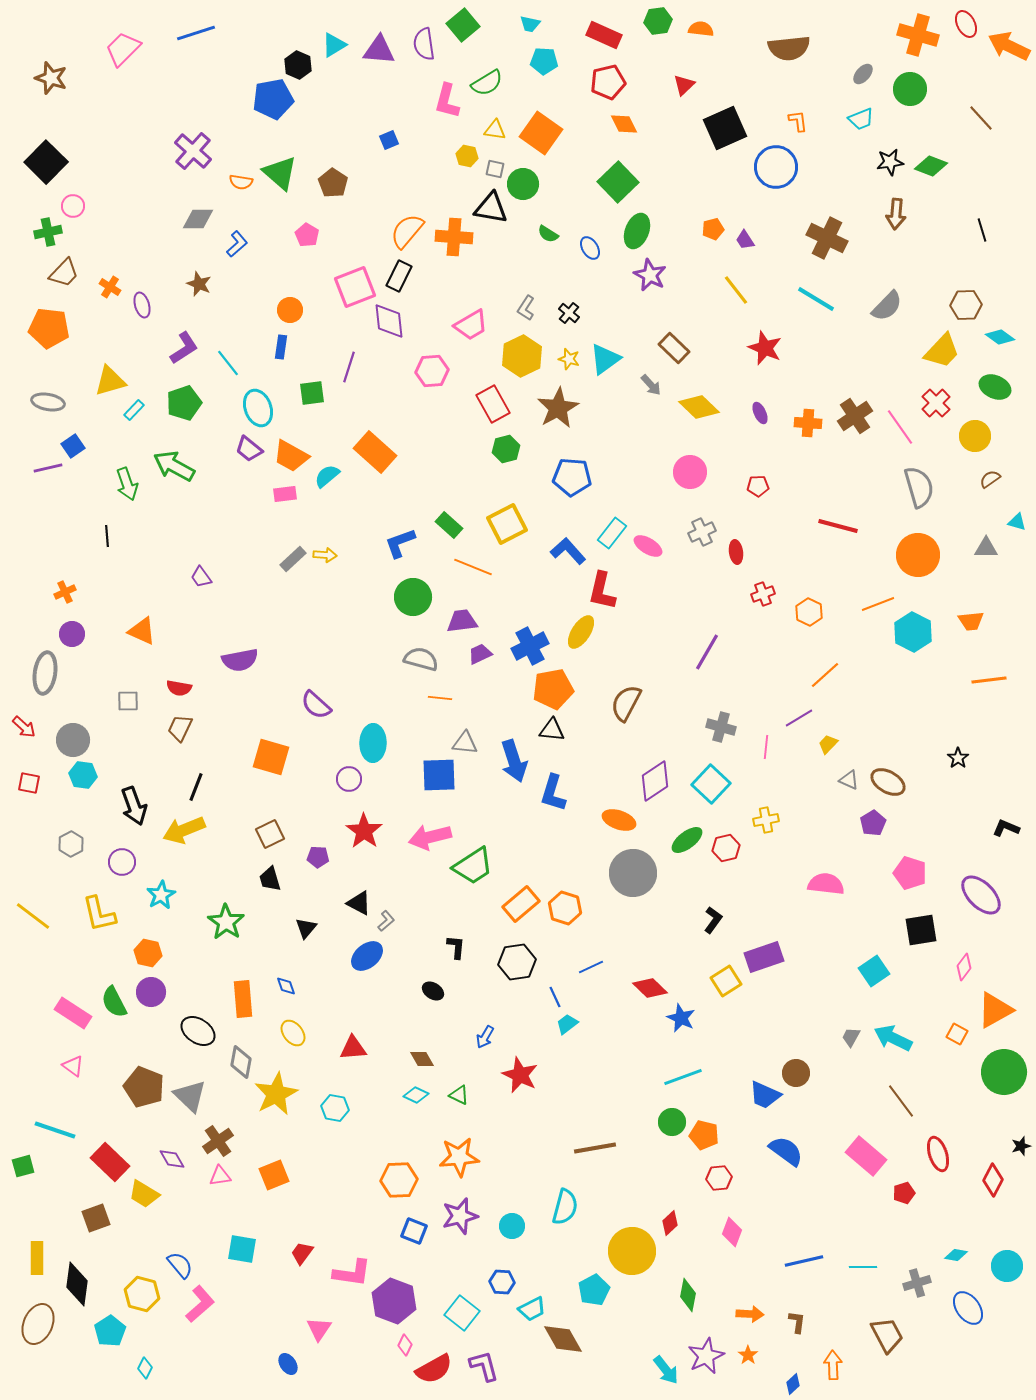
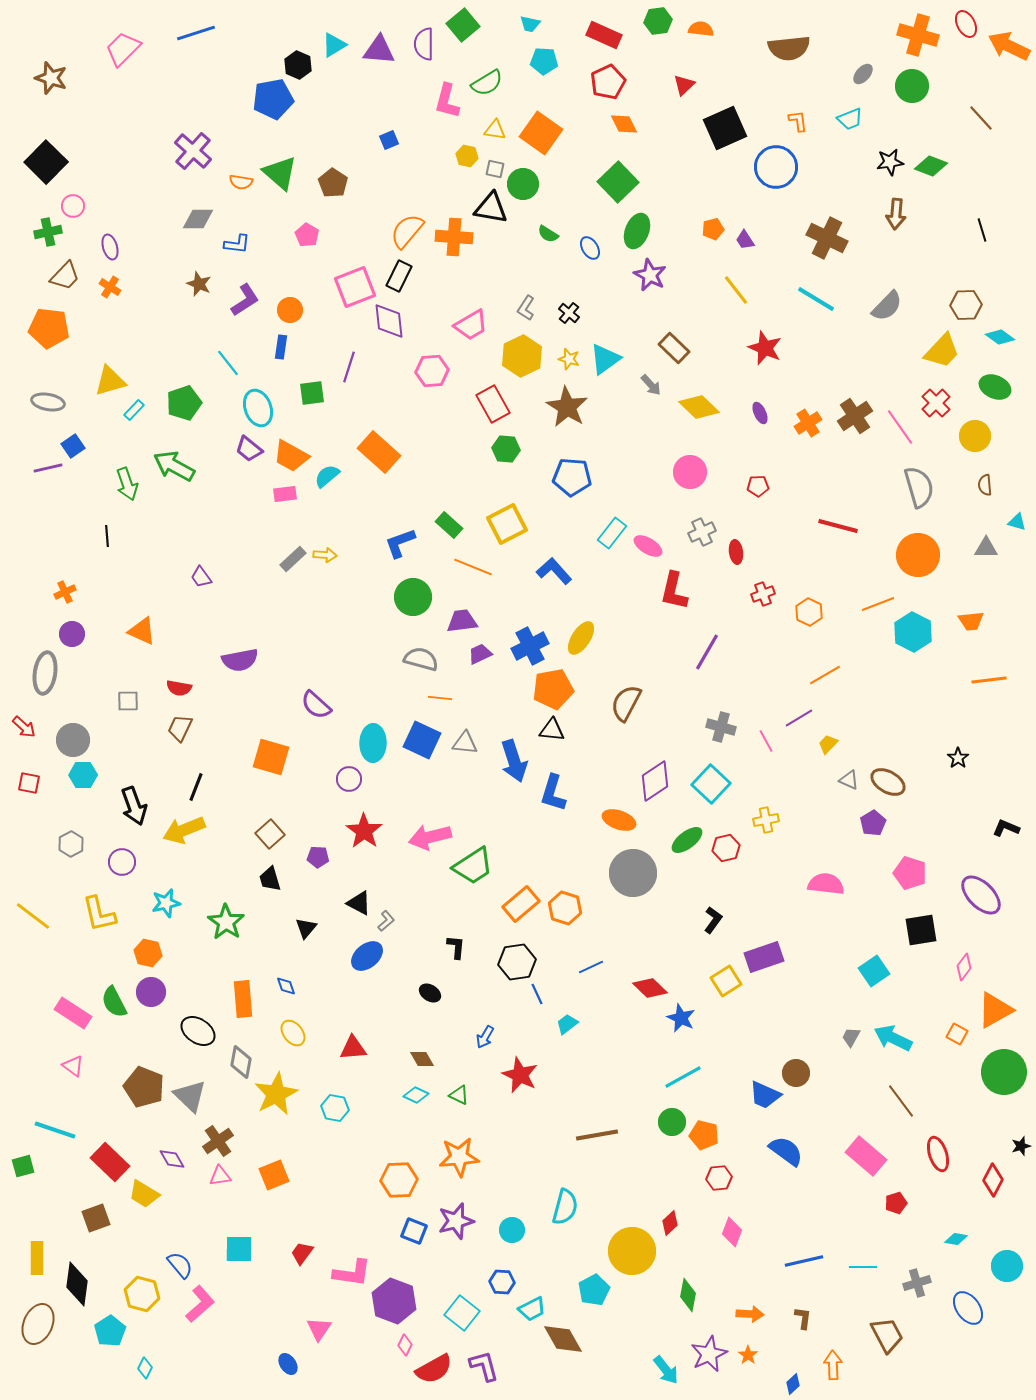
purple semicircle at (424, 44): rotated 8 degrees clockwise
red pentagon at (608, 82): rotated 12 degrees counterclockwise
green circle at (910, 89): moved 2 px right, 3 px up
cyan trapezoid at (861, 119): moved 11 px left
blue L-shape at (237, 244): rotated 48 degrees clockwise
brown trapezoid at (64, 273): moved 1 px right, 3 px down
purple ellipse at (142, 305): moved 32 px left, 58 px up
purple L-shape at (184, 348): moved 61 px right, 48 px up
brown star at (558, 408): moved 9 px right, 1 px up; rotated 12 degrees counterclockwise
orange cross at (808, 423): rotated 36 degrees counterclockwise
green hexagon at (506, 449): rotated 20 degrees clockwise
orange rectangle at (375, 452): moved 4 px right
brown semicircle at (990, 479): moved 5 px left, 6 px down; rotated 60 degrees counterclockwise
blue L-shape at (568, 551): moved 14 px left, 20 px down
red L-shape at (602, 591): moved 72 px right
yellow ellipse at (581, 632): moved 6 px down
orange line at (825, 675): rotated 12 degrees clockwise
pink line at (766, 747): moved 6 px up; rotated 35 degrees counterclockwise
cyan hexagon at (83, 775): rotated 8 degrees counterclockwise
blue square at (439, 775): moved 17 px left, 35 px up; rotated 27 degrees clockwise
brown square at (270, 834): rotated 16 degrees counterclockwise
cyan star at (161, 895): moved 5 px right, 8 px down; rotated 16 degrees clockwise
black ellipse at (433, 991): moved 3 px left, 2 px down
blue line at (555, 997): moved 18 px left, 3 px up
cyan line at (683, 1077): rotated 9 degrees counterclockwise
brown line at (595, 1148): moved 2 px right, 13 px up
red pentagon at (904, 1193): moved 8 px left, 10 px down
purple star at (460, 1216): moved 4 px left, 5 px down
cyan circle at (512, 1226): moved 4 px down
cyan square at (242, 1249): moved 3 px left; rotated 8 degrees counterclockwise
cyan diamond at (956, 1255): moved 16 px up
brown L-shape at (797, 1322): moved 6 px right, 4 px up
purple star at (706, 1356): moved 3 px right, 2 px up
